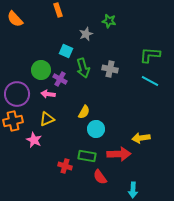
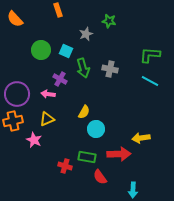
green circle: moved 20 px up
green rectangle: moved 1 px down
